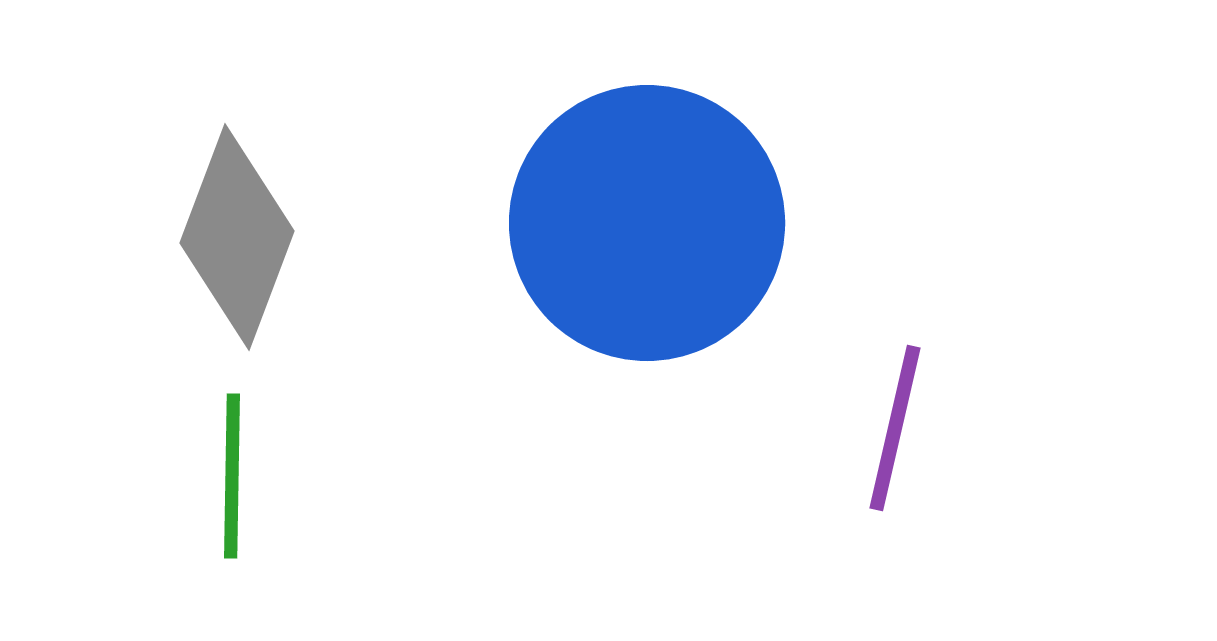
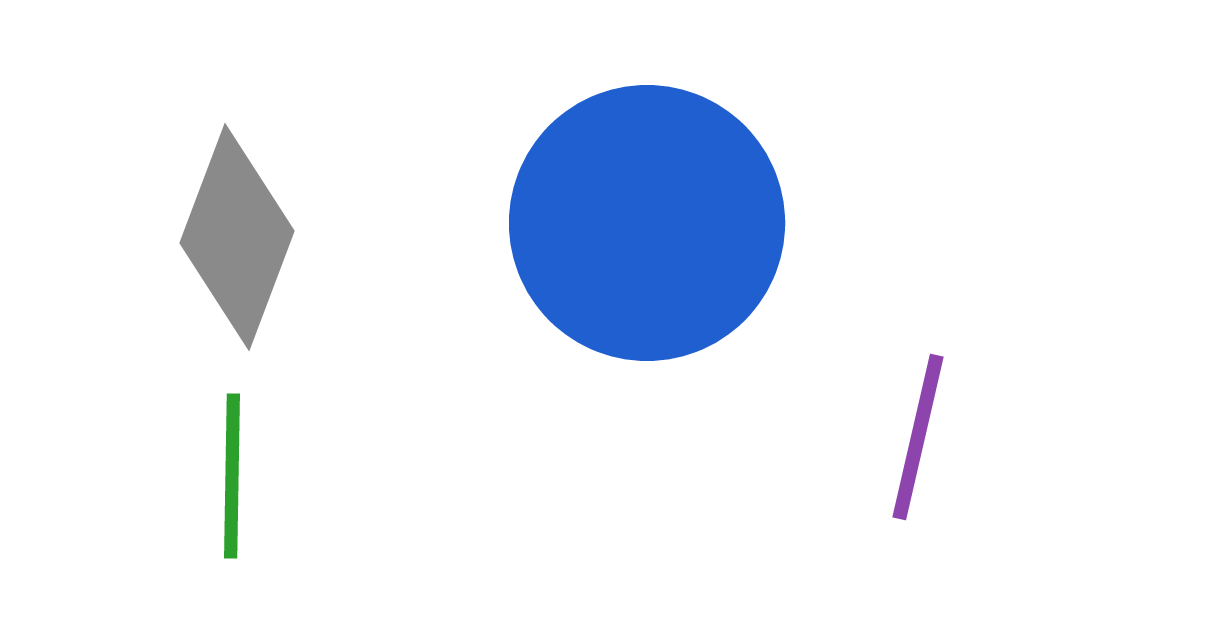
purple line: moved 23 px right, 9 px down
